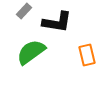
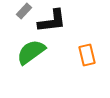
black L-shape: moved 5 px left, 1 px up; rotated 16 degrees counterclockwise
